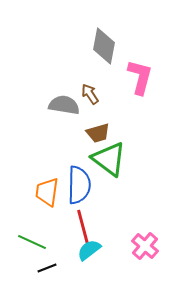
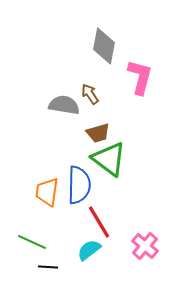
red line: moved 16 px right, 5 px up; rotated 16 degrees counterclockwise
black line: moved 1 px right, 1 px up; rotated 24 degrees clockwise
